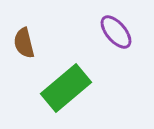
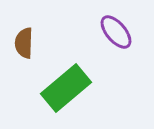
brown semicircle: rotated 16 degrees clockwise
